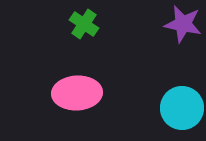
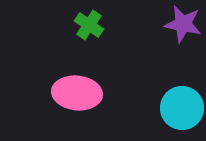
green cross: moved 5 px right, 1 px down
pink ellipse: rotated 9 degrees clockwise
